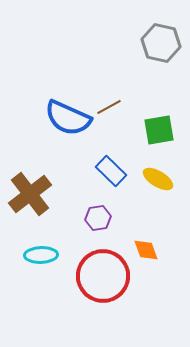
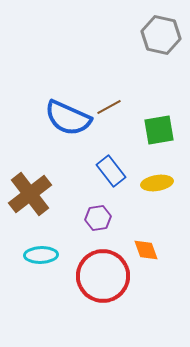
gray hexagon: moved 8 px up
blue rectangle: rotated 8 degrees clockwise
yellow ellipse: moved 1 px left, 4 px down; rotated 40 degrees counterclockwise
